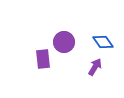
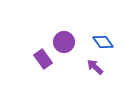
purple rectangle: rotated 30 degrees counterclockwise
purple arrow: rotated 78 degrees counterclockwise
